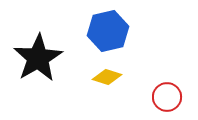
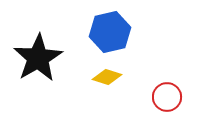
blue hexagon: moved 2 px right, 1 px down
